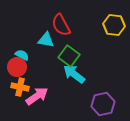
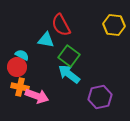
cyan arrow: moved 5 px left
pink arrow: rotated 55 degrees clockwise
purple hexagon: moved 3 px left, 7 px up
